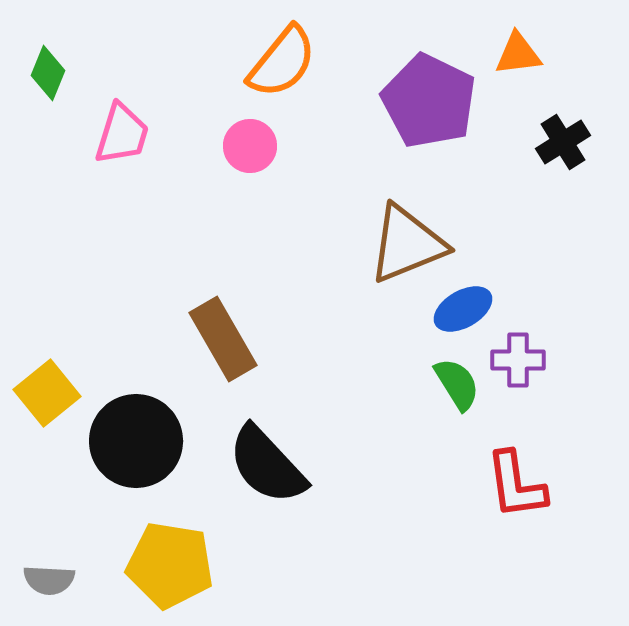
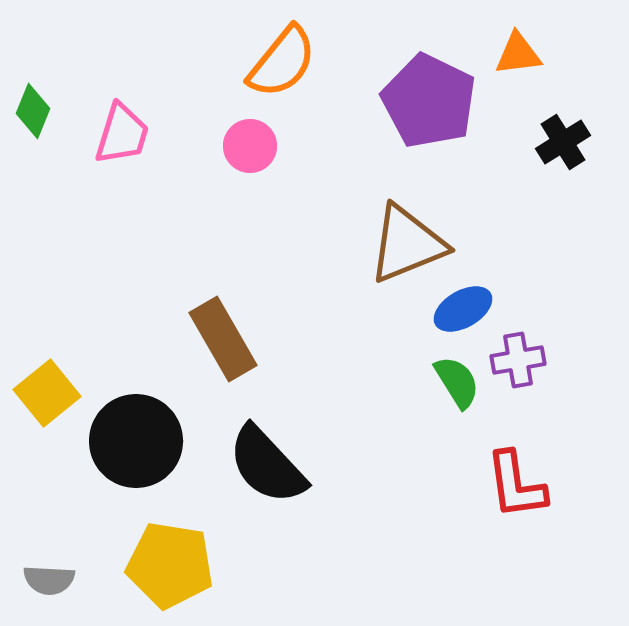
green diamond: moved 15 px left, 38 px down
purple cross: rotated 10 degrees counterclockwise
green semicircle: moved 2 px up
